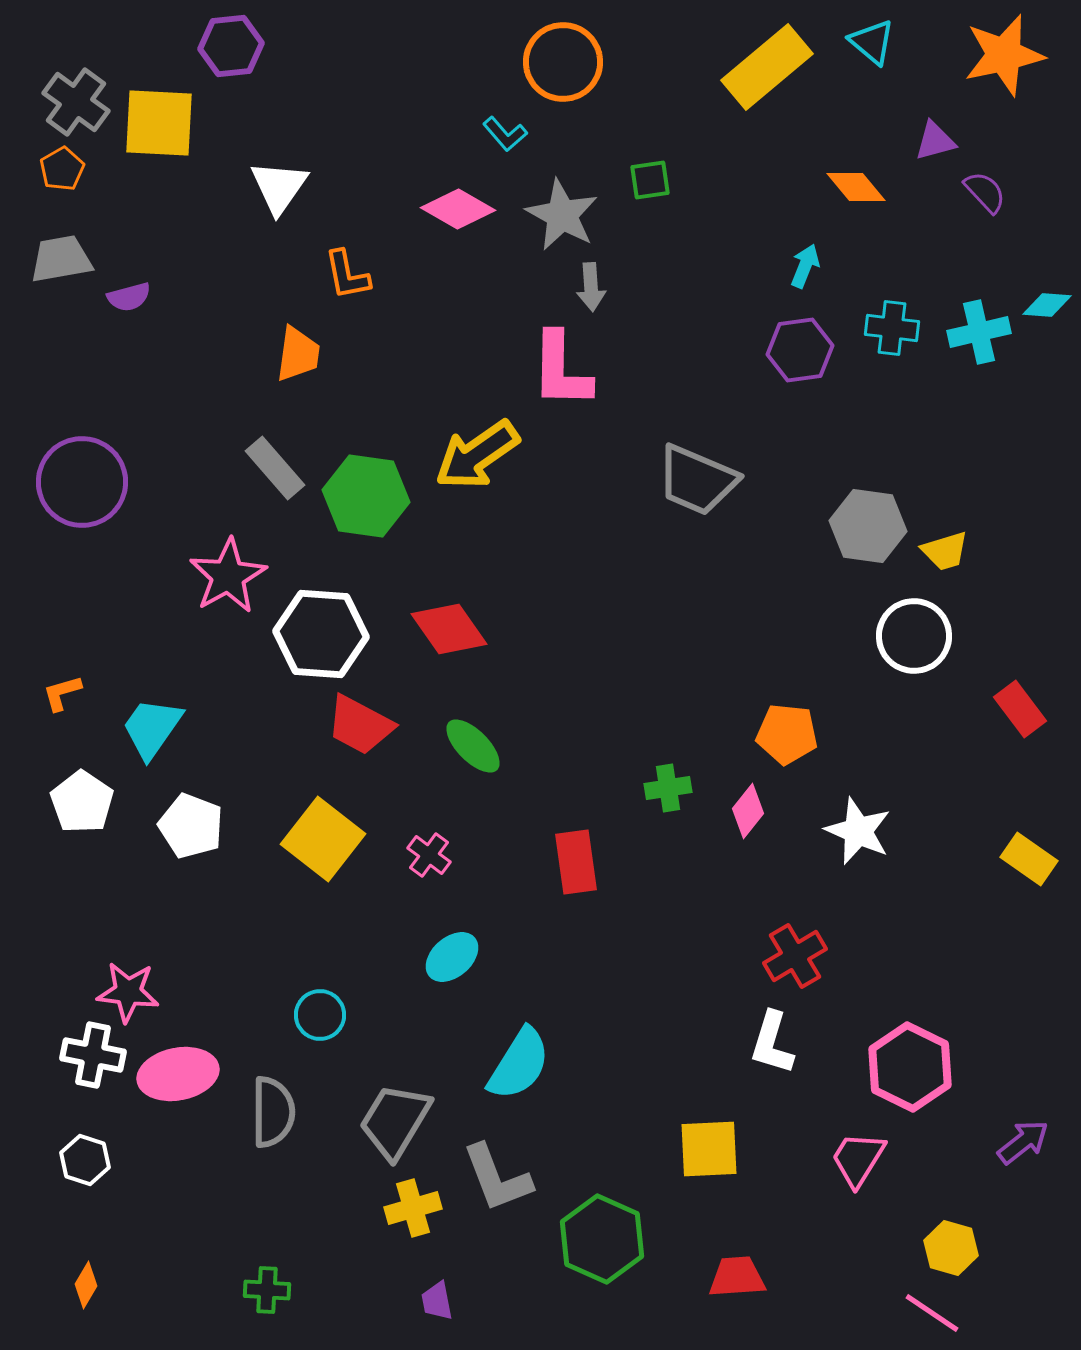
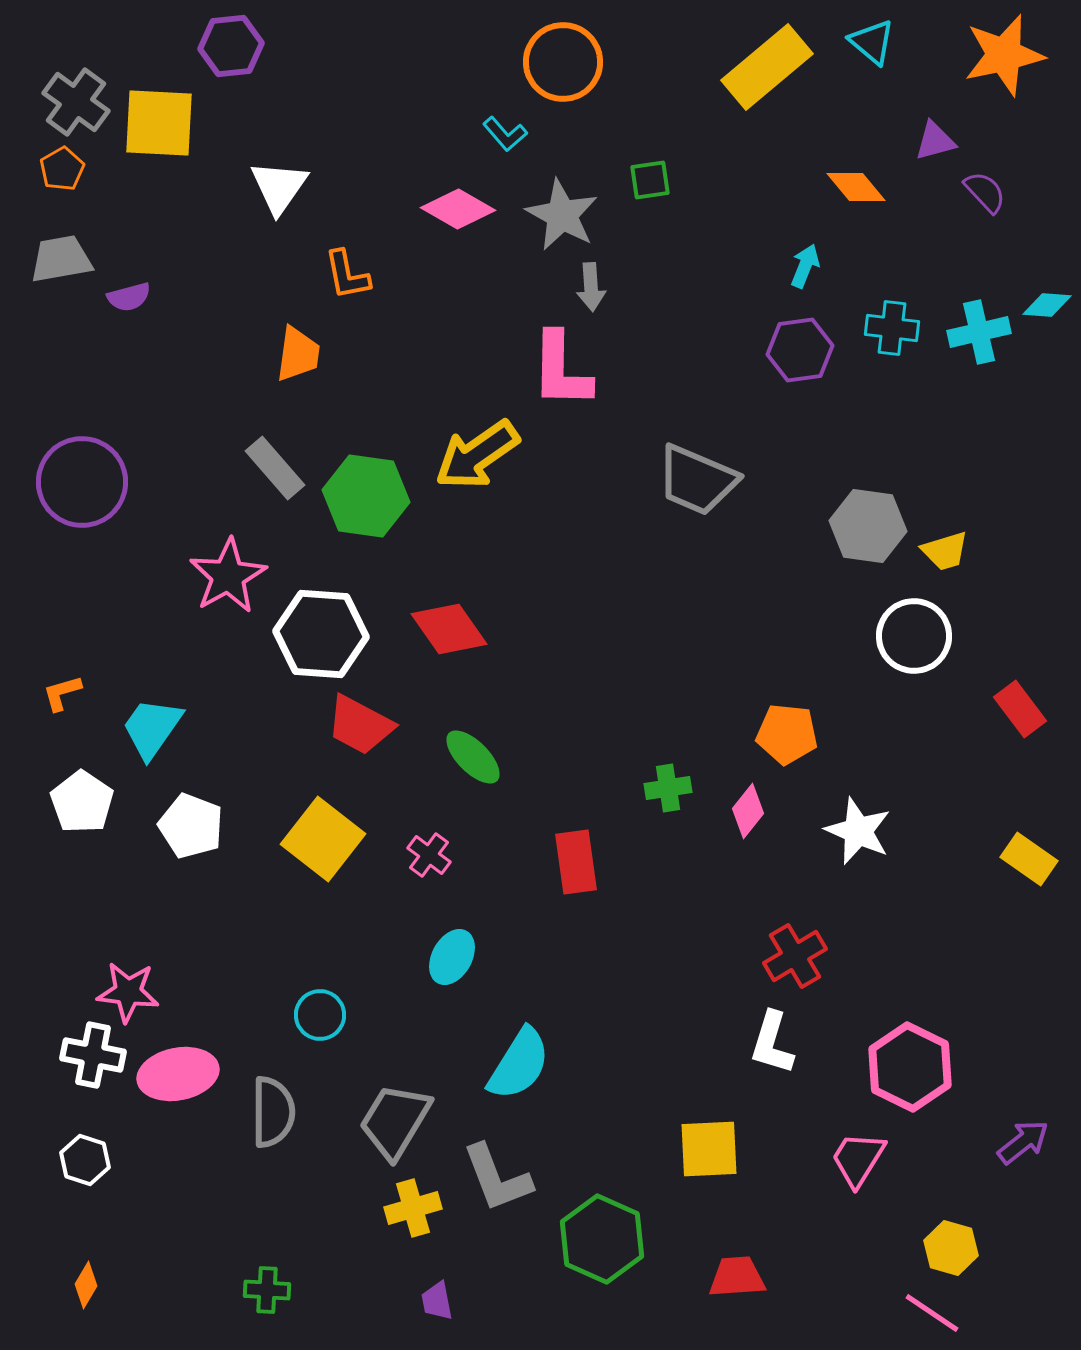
green ellipse at (473, 746): moved 11 px down
cyan ellipse at (452, 957): rotated 20 degrees counterclockwise
